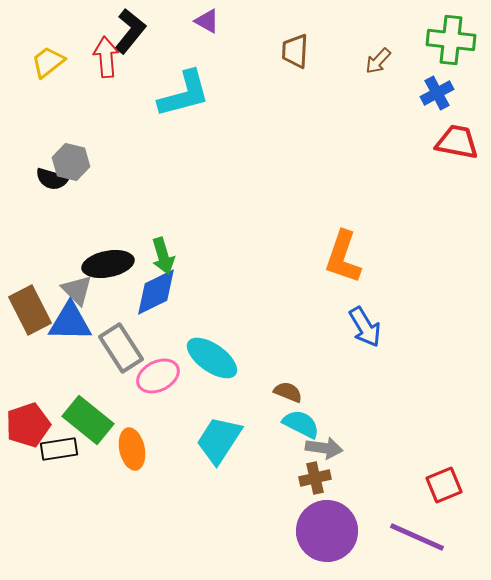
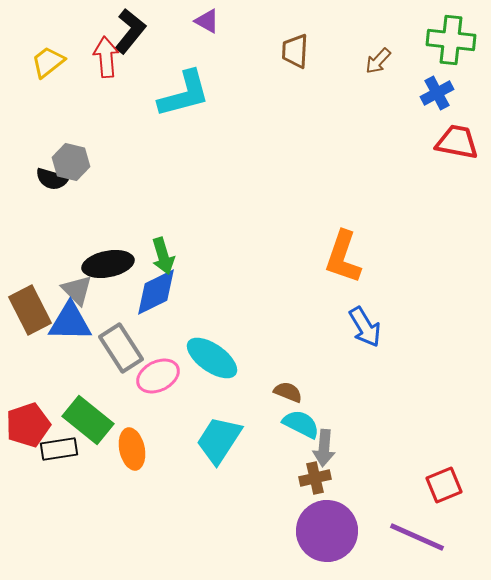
gray arrow: rotated 87 degrees clockwise
